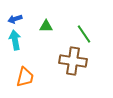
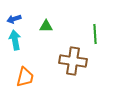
blue arrow: moved 1 px left
green line: moved 11 px right; rotated 30 degrees clockwise
